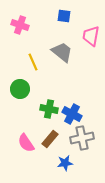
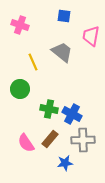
gray cross: moved 1 px right, 2 px down; rotated 10 degrees clockwise
